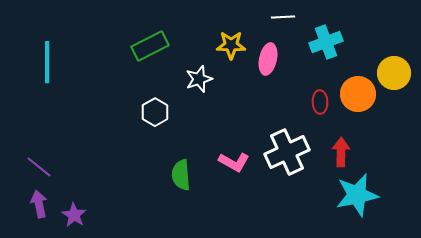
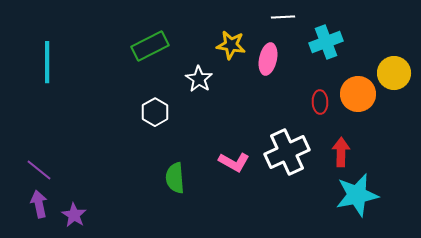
yellow star: rotated 8 degrees clockwise
white star: rotated 20 degrees counterclockwise
purple line: moved 3 px down
green semicircle: moved 6 px left, 3 px down
